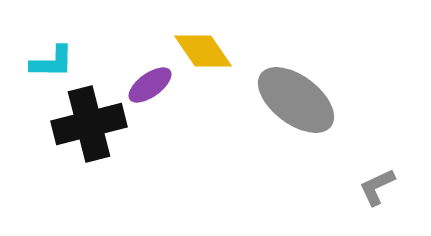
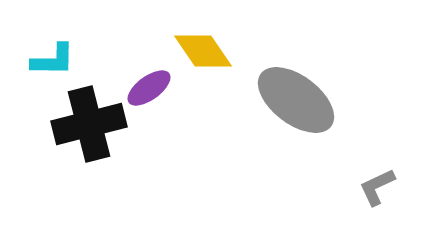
cyan L-shape: moved 1 px right, 2 px up
purple ellipse: moved 1 px left, 3 px down
